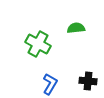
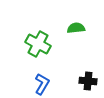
blue L-shape: moved 8 px left
